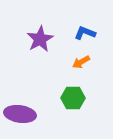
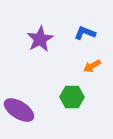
orange arrow: moved 11 px right, 4 px down
green hexagon: moved 1 px left, 1 px up
purple ellipse: moved 1 px left, 4 px up; rotated 24 degrees clockwise
